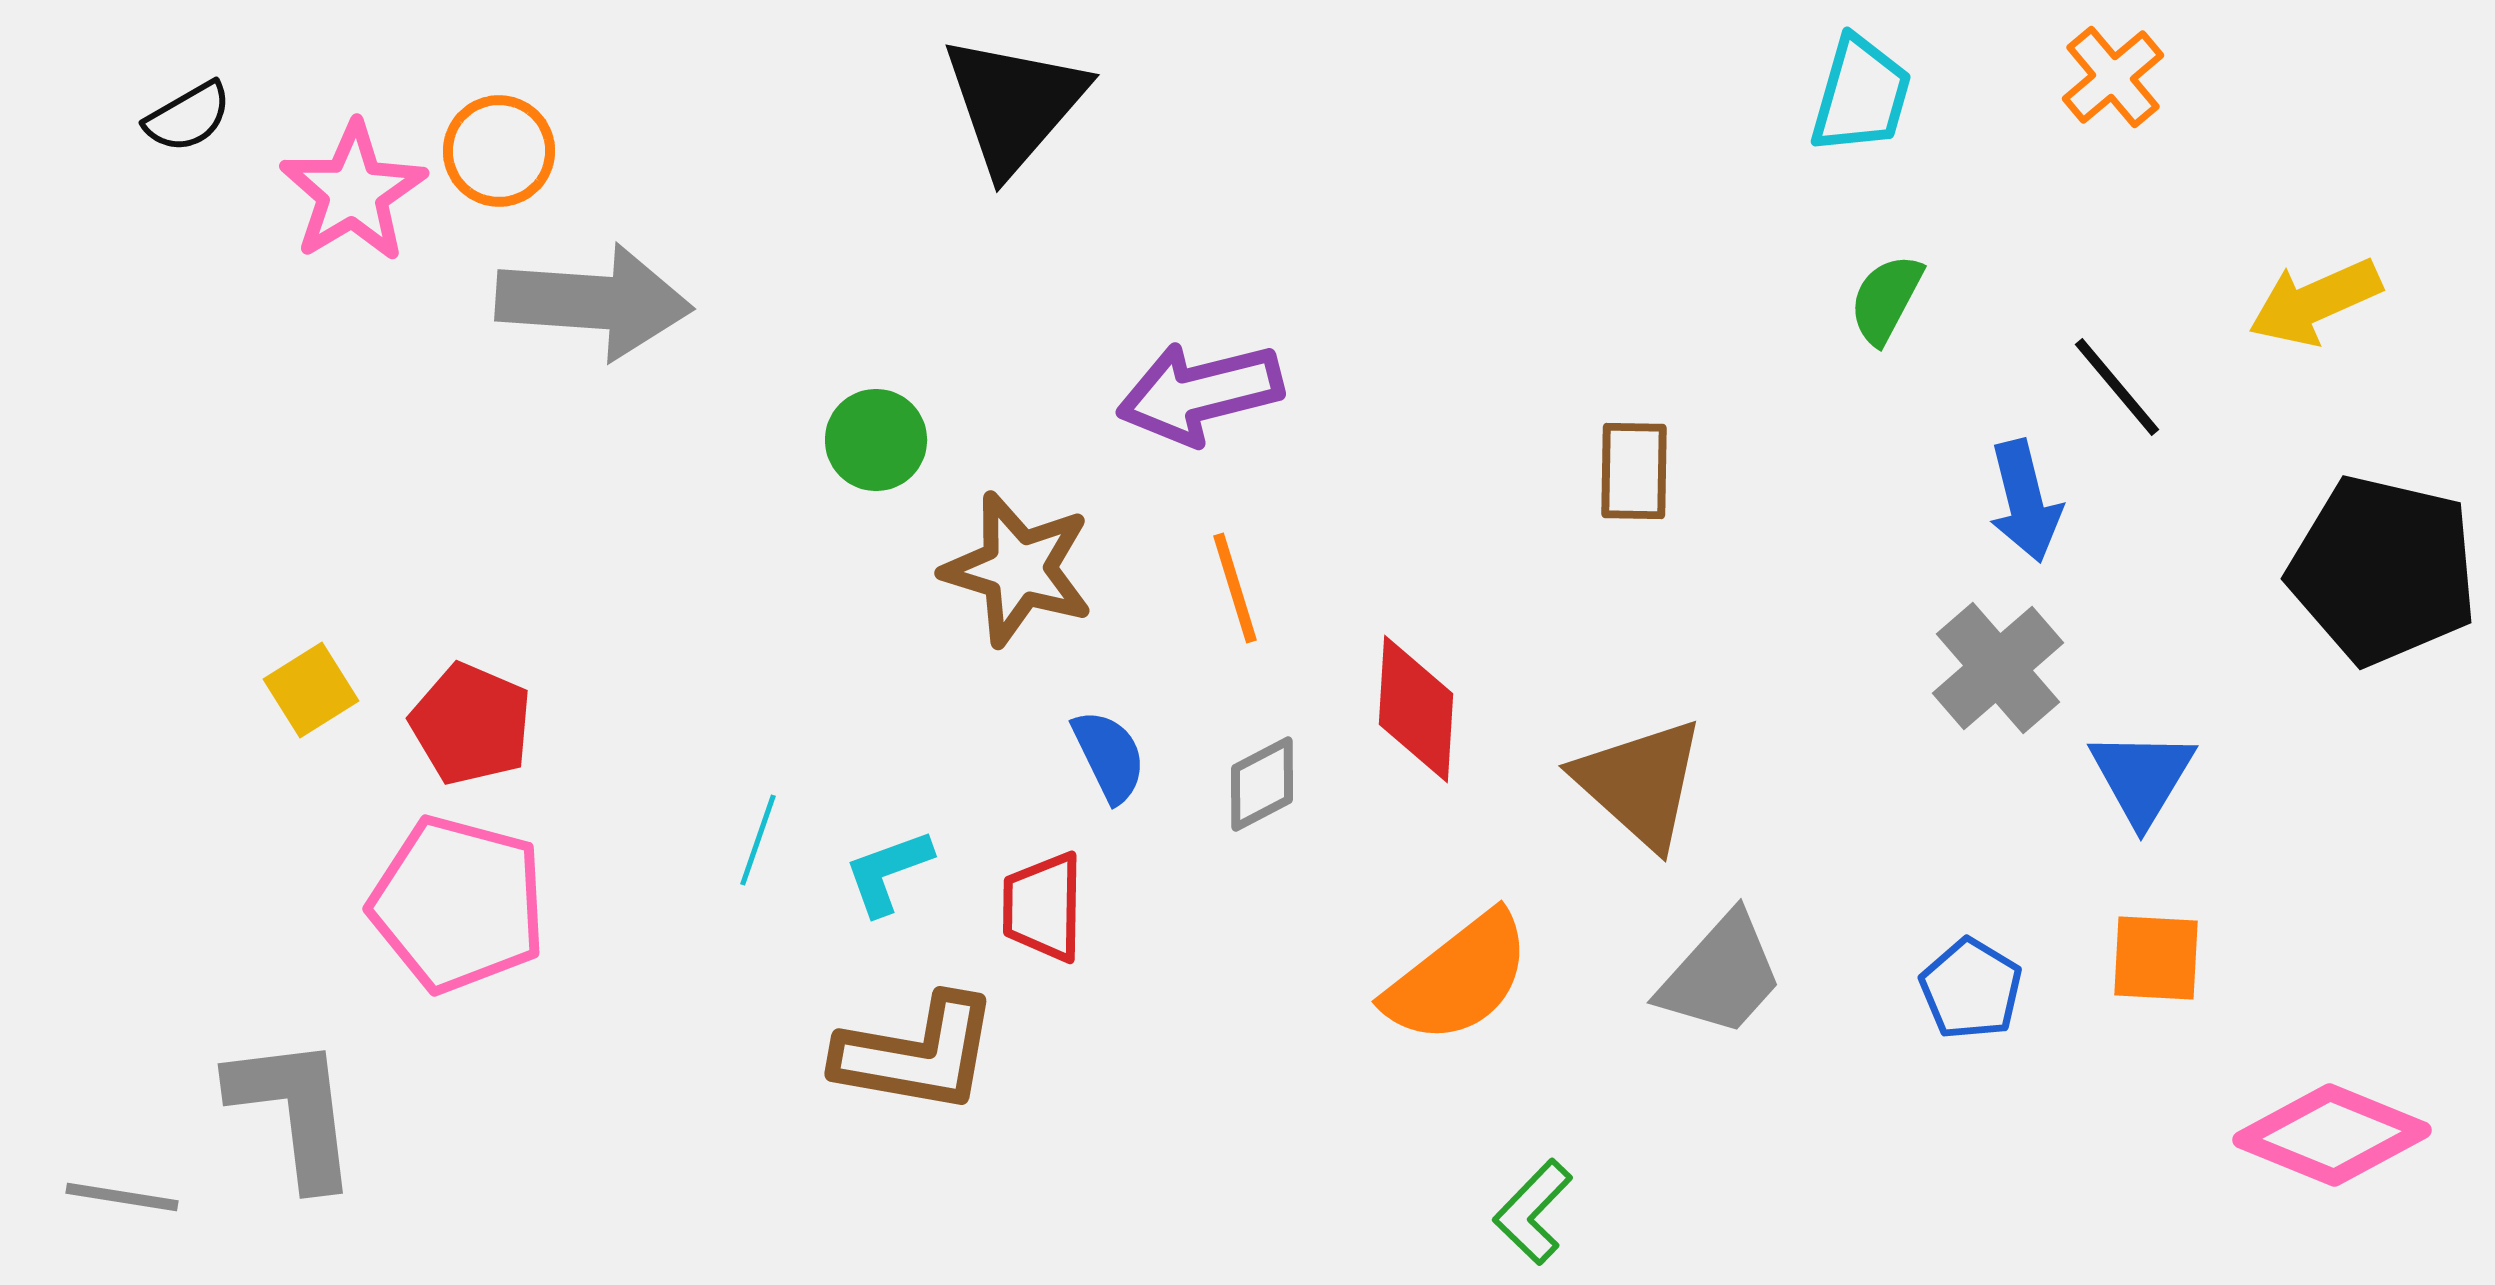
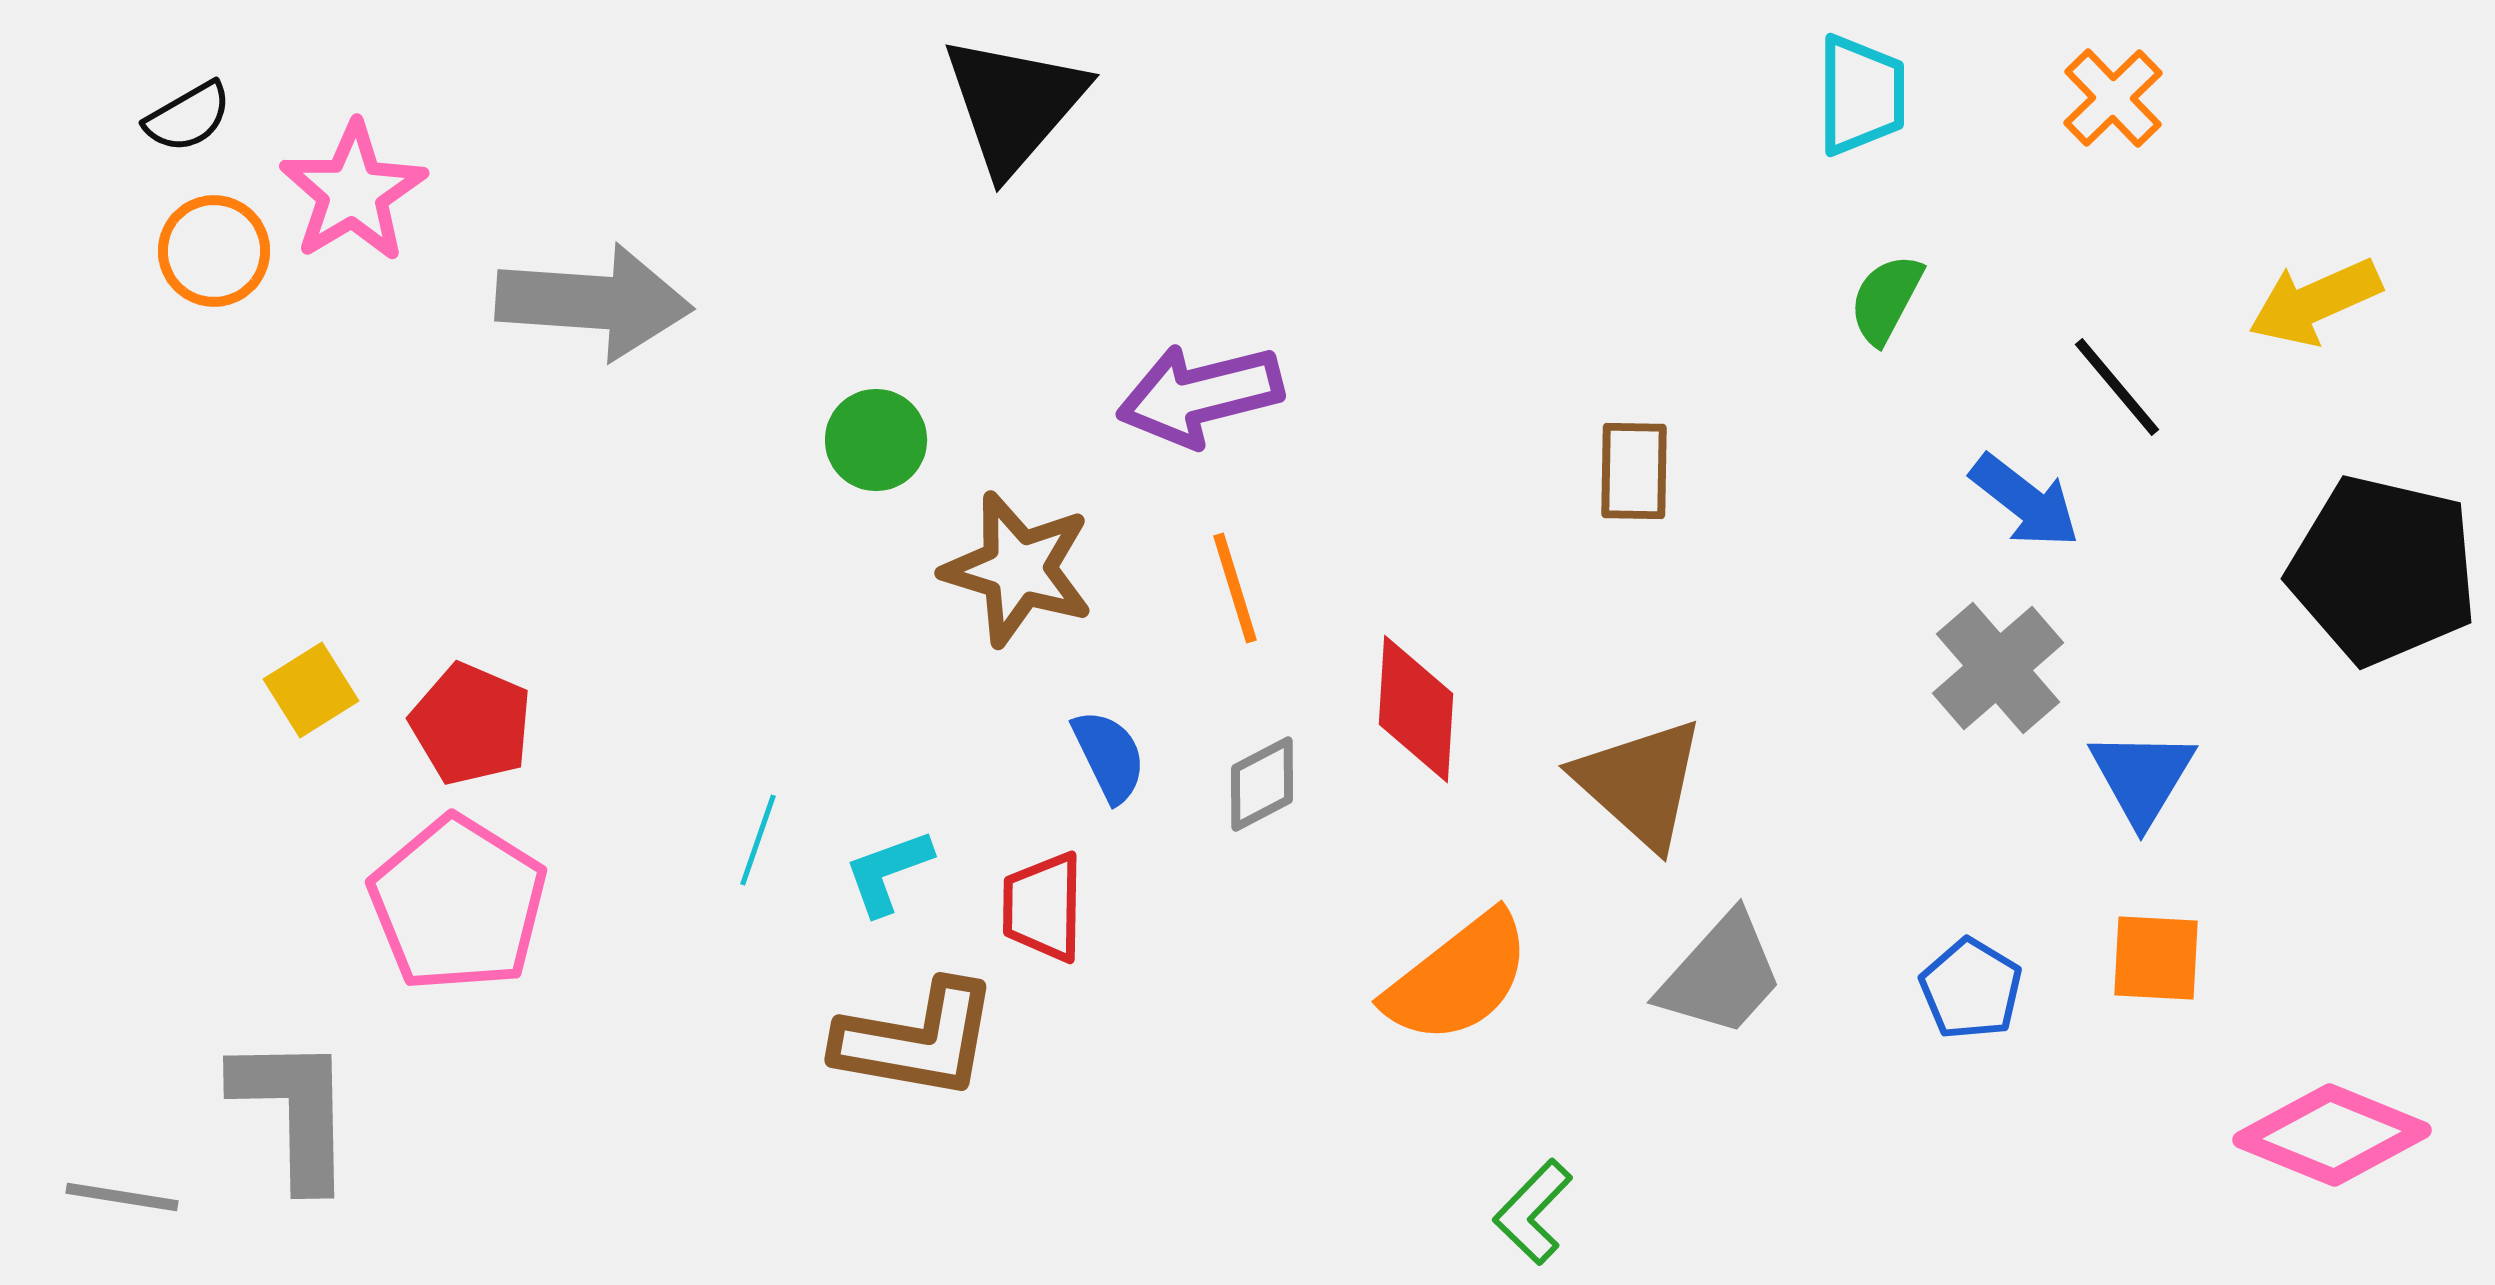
orange cross: moved 21 px down; rotated 4 degrees counterclockwise
cyan trapezoid: rotated 16 degrees counterclockwise
orange circle: moved 285 px left, 100 px down
purple arrow: moved 2 px down
blue arrow: rotated 38 degrees counterclockwise
pink pentagon: rotated 17 degrees clockwise
brown L-shape: moved 14 px up
gray L-shape: rotated 6 degrees clockwise
